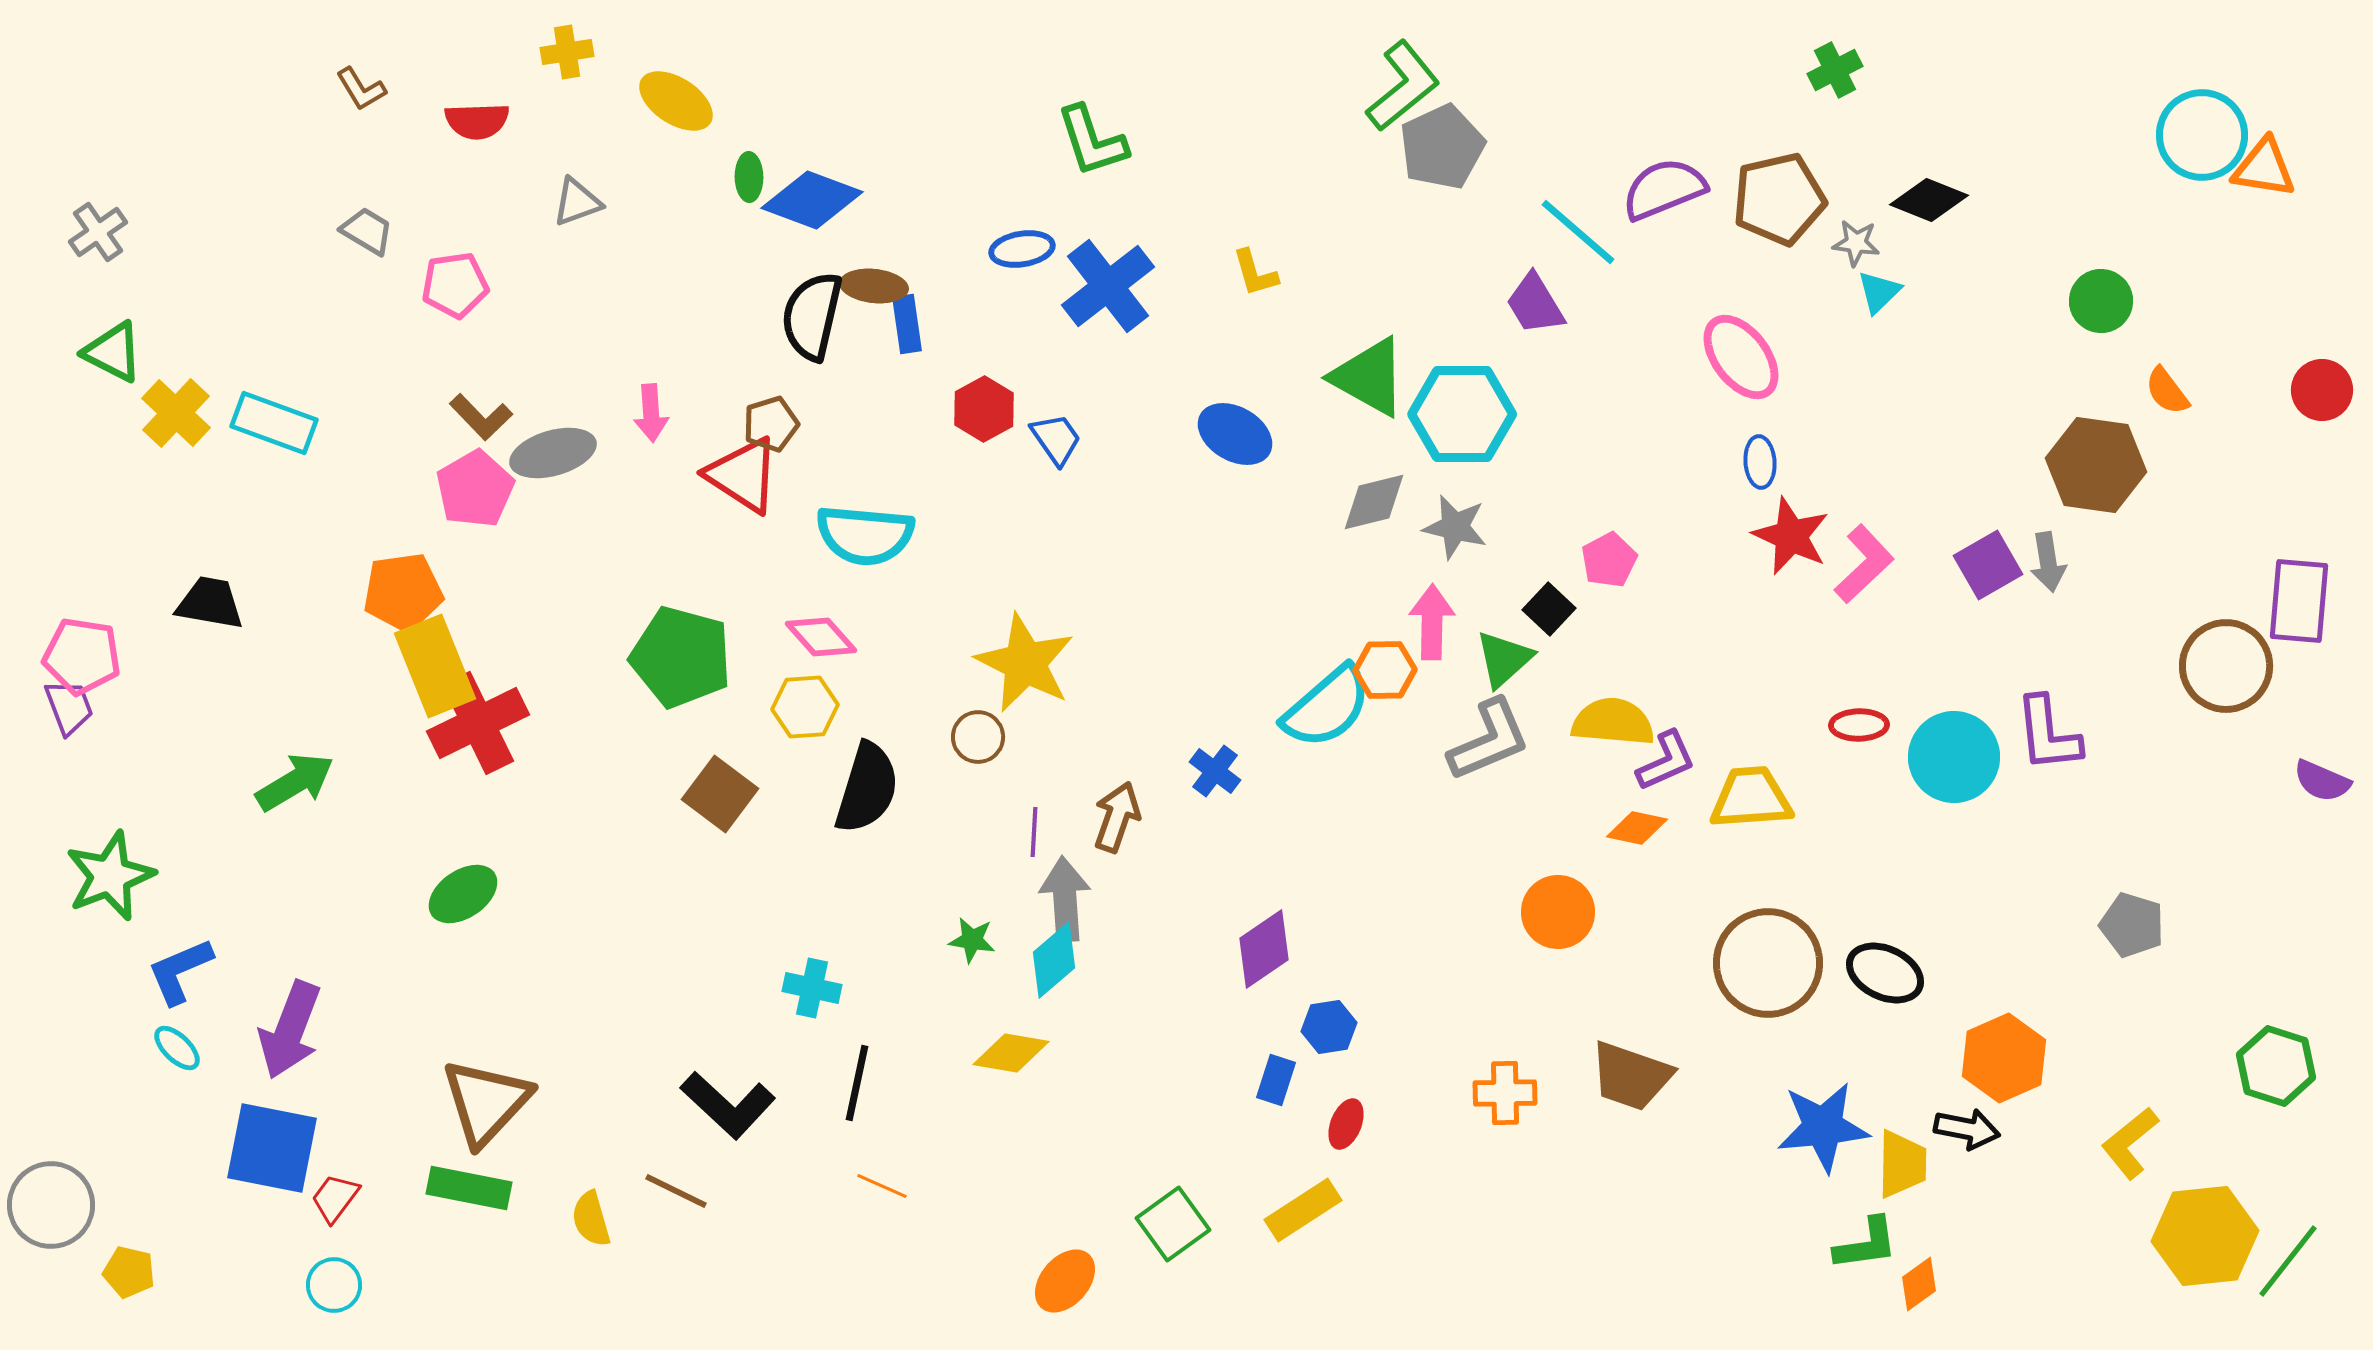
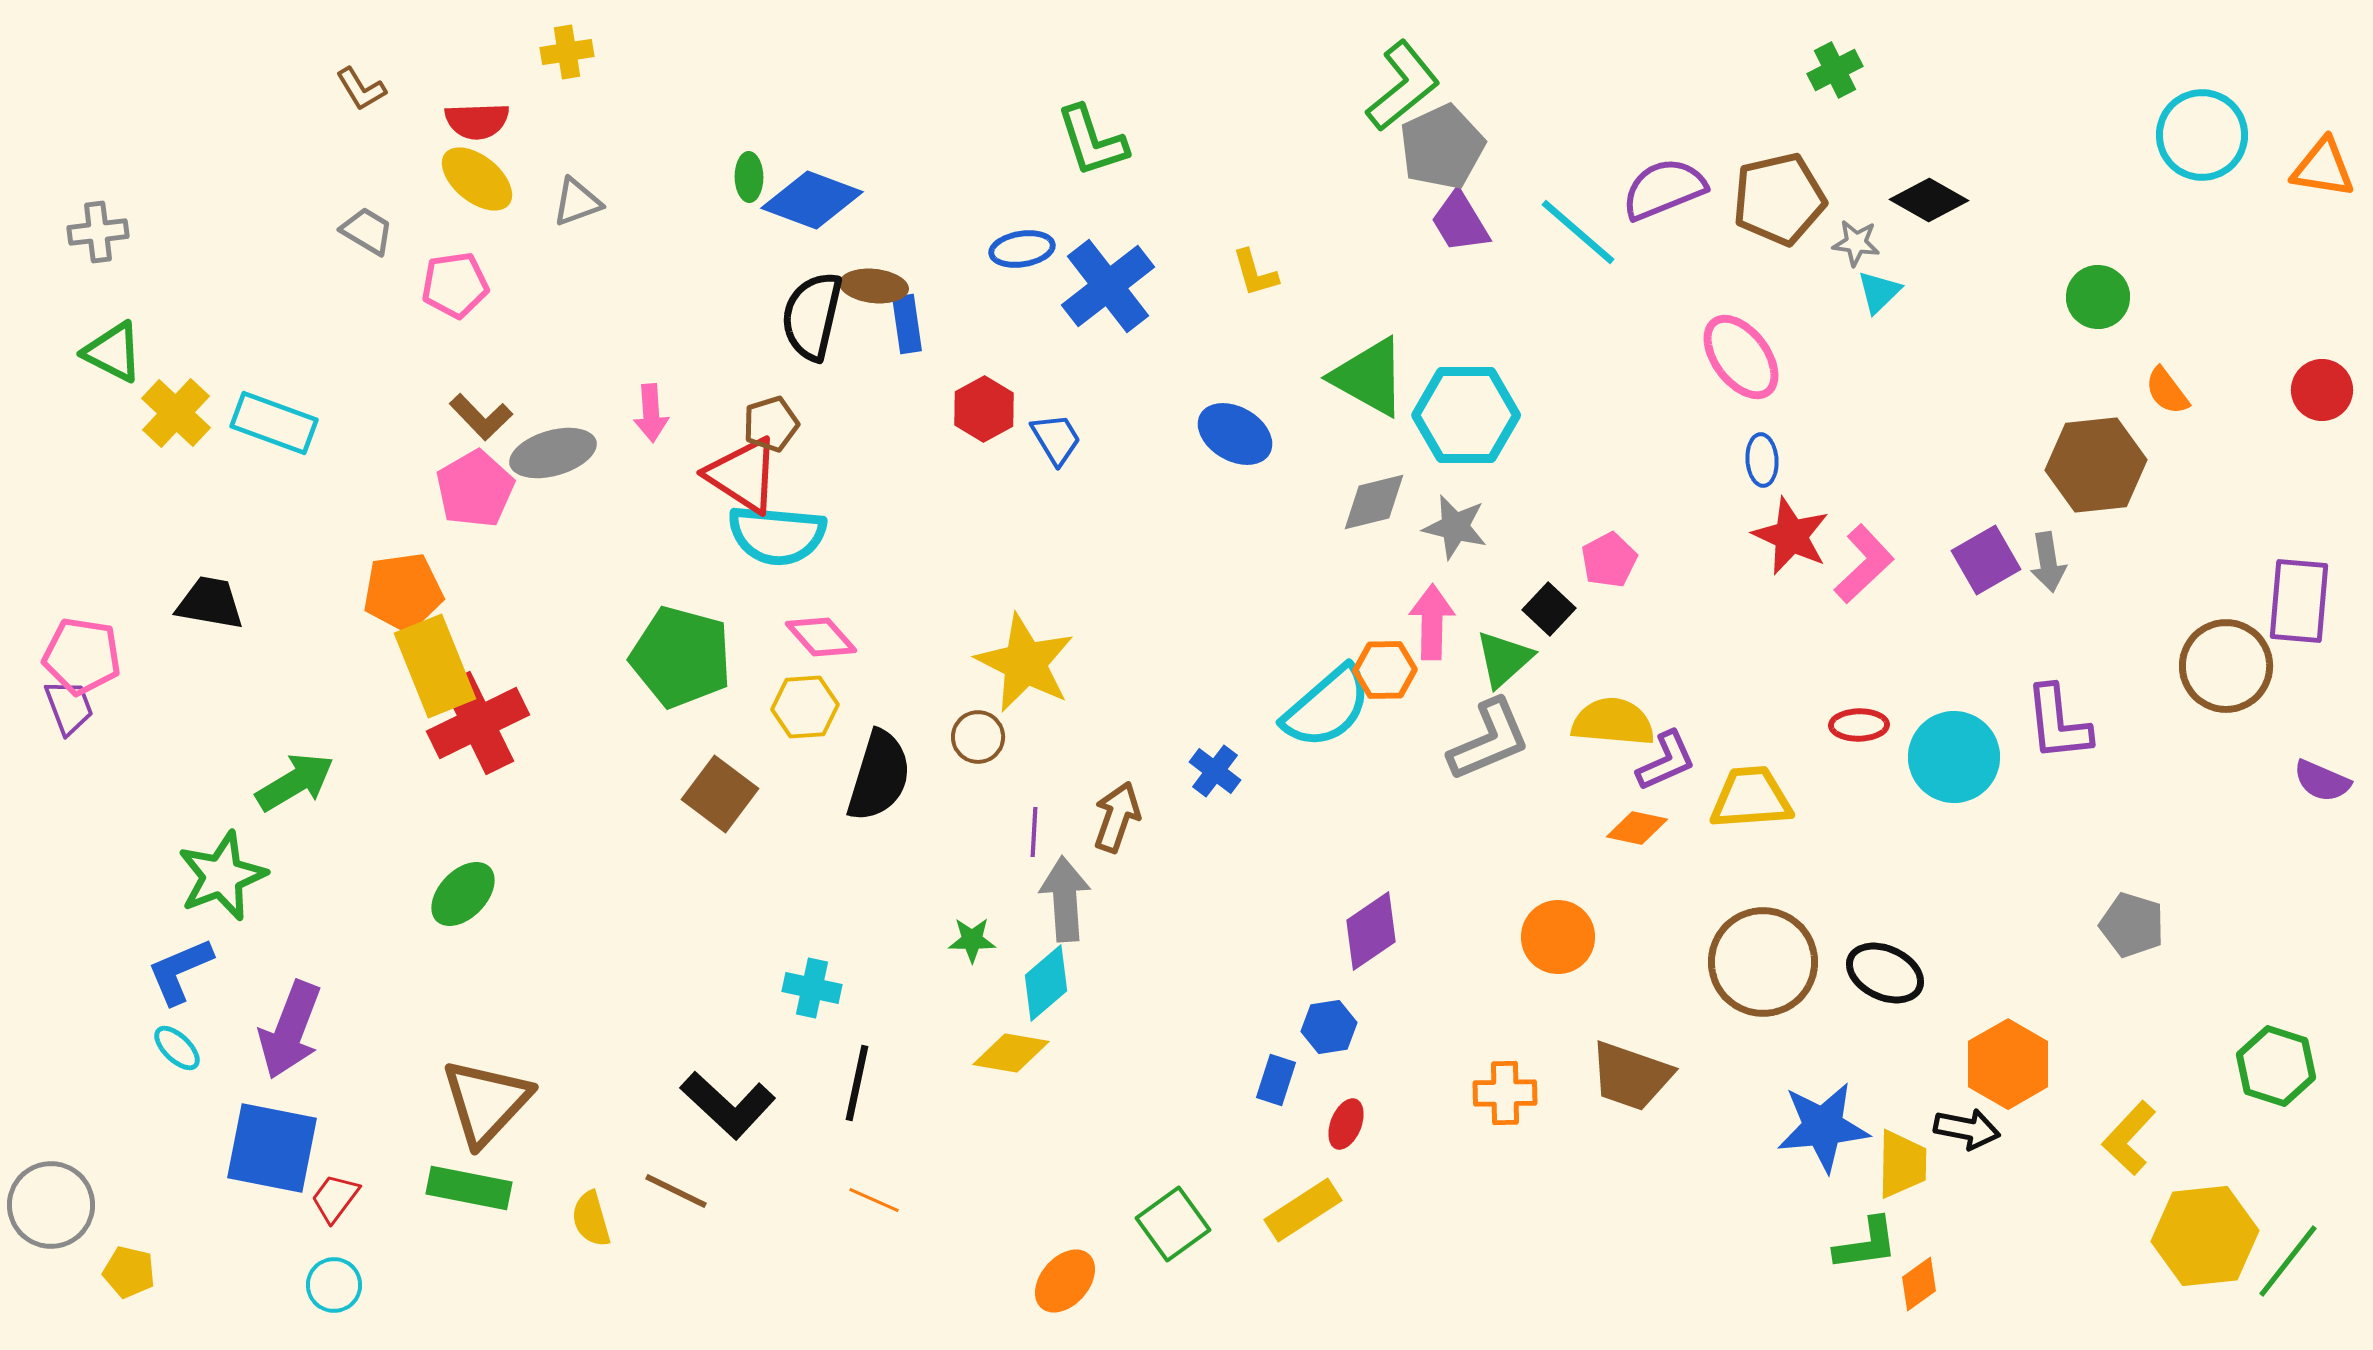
yellow ellipse at (676, 101): moved 199 px left, 78 px down; rotated 6 degrees clockwise
orange triangle at (2264, 168): moved 59 px right
black diamond at (1929, 200): rotated 8 degrees clockwise
gray cross at (98, 232): rotated 28 degrees clockwise
green circle at (2101, 301): moved 3 px left, 4 px up
purple trapezoid at (1535, 304): moved 75 px left, 82 px up
cyan hexagon at (1462, 414): moved 4 px right, 1 px down
blue trapezoid at (1056, 439): rotated 4 degrees clockwise
blue ellipse at (1760, 462): moved 2 px right, 2 px up
brown hexagon at (2096, 465): rotated 14 degrees counterclockwise
cyan semicircle at (865, 535): moved 88 px left
purple square at (1988, 565): moved 2 px left, 5 px up
purple L-shape at (2048, 734): moved 10 px right, 11 px up
black semicircle at (867, 788): moved 12 px right, 12 px up
green star at (110, 876): moved 112 px right
green ellipse at (463, 894): rotated 12 degrees counterclockwise
orange circle at (1558, 912): moved 25 px down
green star at (972, 940): rotated 9 degrees counterclockwise
purple diamond at (1264, 949): moved 107 px right, 18 px up
cyan diamond at (1054, 960): moved 8 px left, 23 px down
brown circle at (1768, 963): moved 5 px left, 1 px up
orange hexagon at (2004, 1058): moved 4 px right, 6 px down; rotated 6 degrees counterclockwise
yellow L-shape at (2130, 1143): moved 1 px left, 5 px up; rotated 8 degrees counterclockwise
orange line at (882, 1186): moved 8 px left, 14 px down
